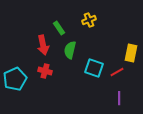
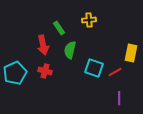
yellow cross: rotated 16 degrees clockwise
red line: moved 2 px left
cyan pentagon: moved 6 px up
